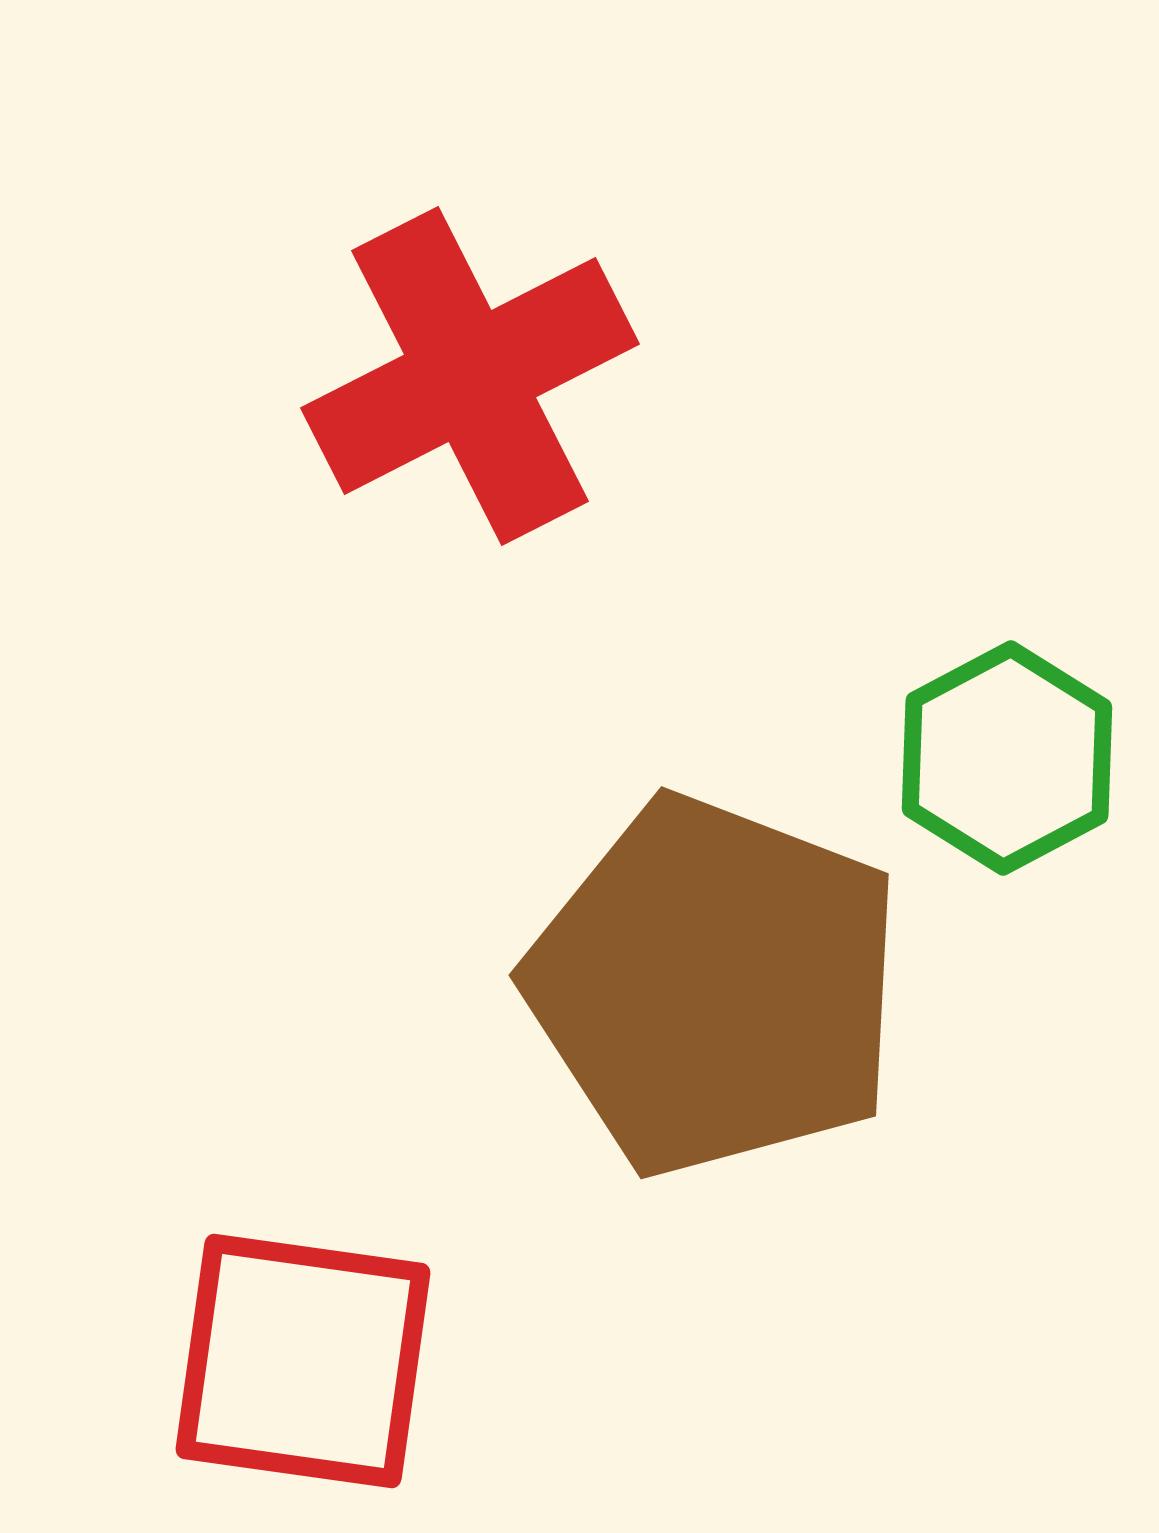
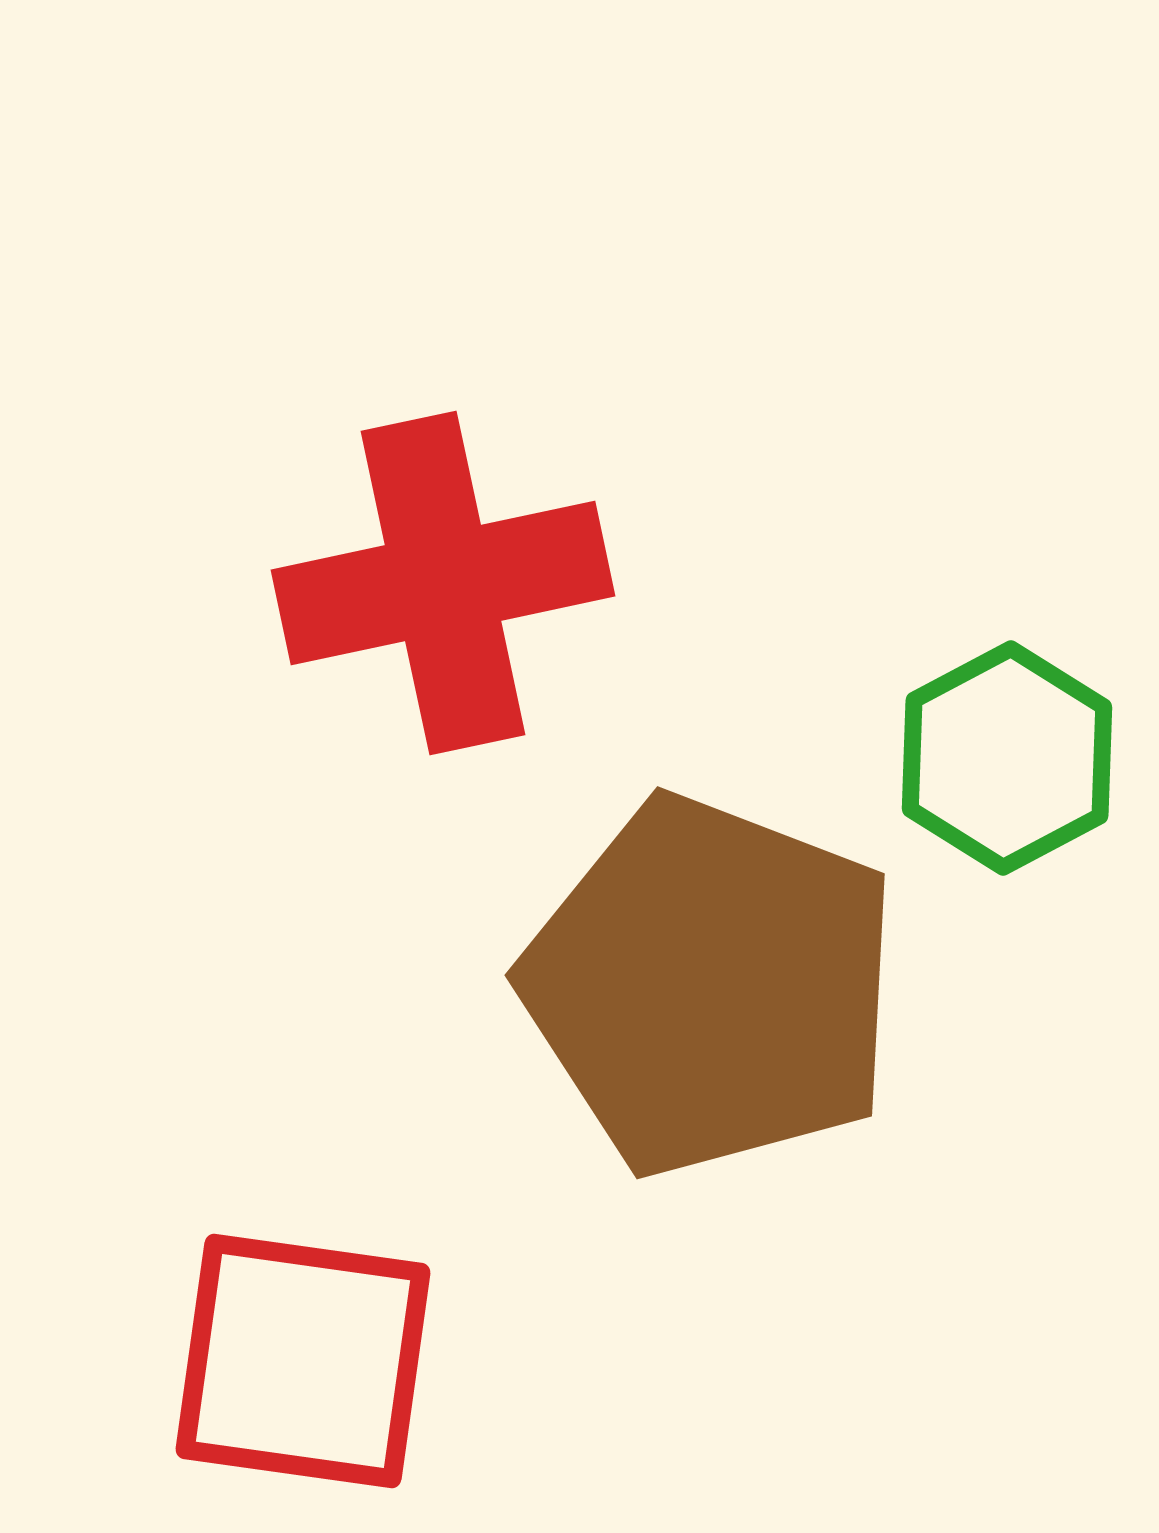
red cross: moved 27 px left, 207 px down; rotated 15 degrees clockwise
brown pentagon: moved 4 px left
